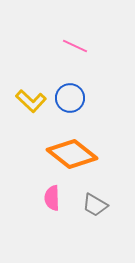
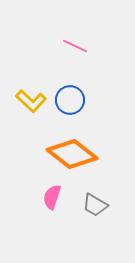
blue circle: moved 2 px down
pink semicircle: moved 1 px up; rotated 20 degrees clockwise
